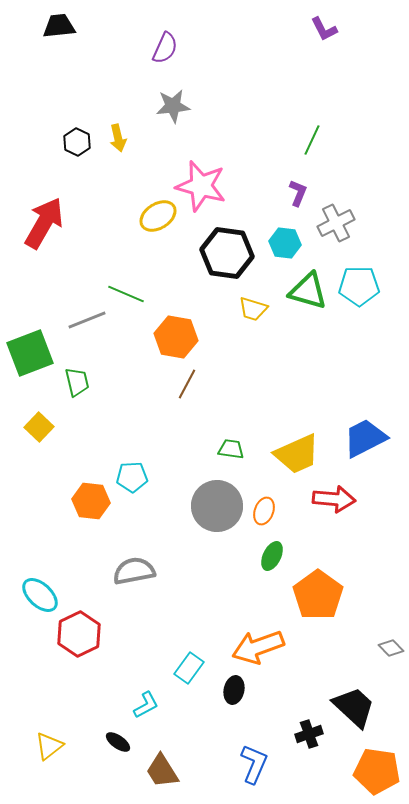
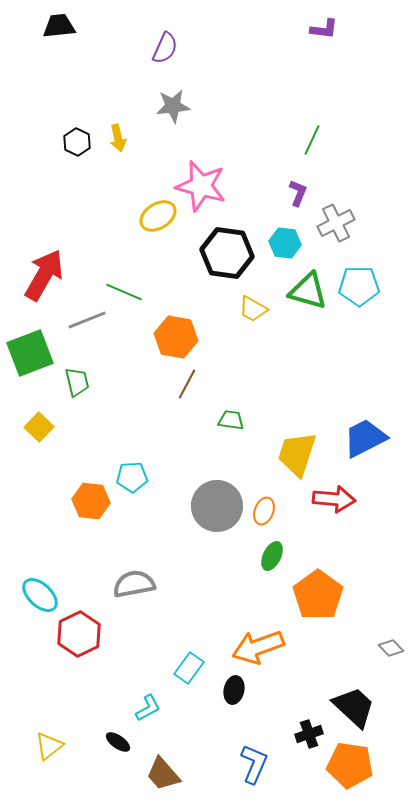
purple L-shape at (324, 29): rotated 56 degrees counterclockwise
red arrow at (44, 223): moved 52 px down
green line at (126, 294): moved 2 px left, 2 px up
yellow trapezoid at (253, 309): rotated 12 degrees clockwise
green trapezoid at (231, 449): moved 29 px up
yellow trapezoid at (297, 454): rotated 132 degrees clockwise
gray semicircle at (134, 571): moved 13 px down
cyan L-shape at (146, 705): moved 2 px right, 3 px down
brown trapezoid at (162, 771): moved 1 px right, 3 px down; rotated 9 degrees counterclockwise
orange pentagon at (377, 771): moved 27 px left, 6 px up
